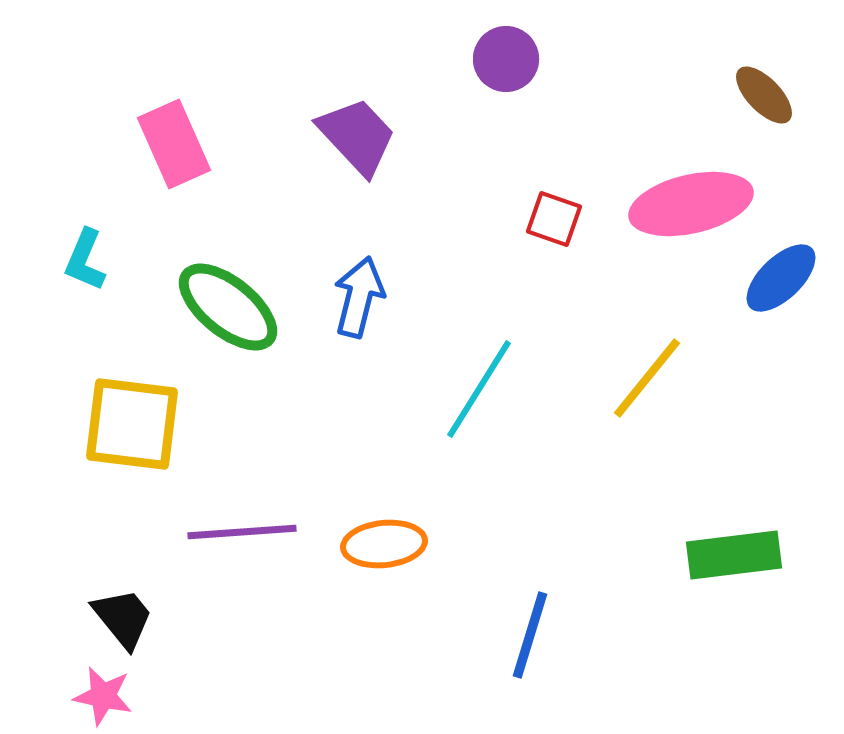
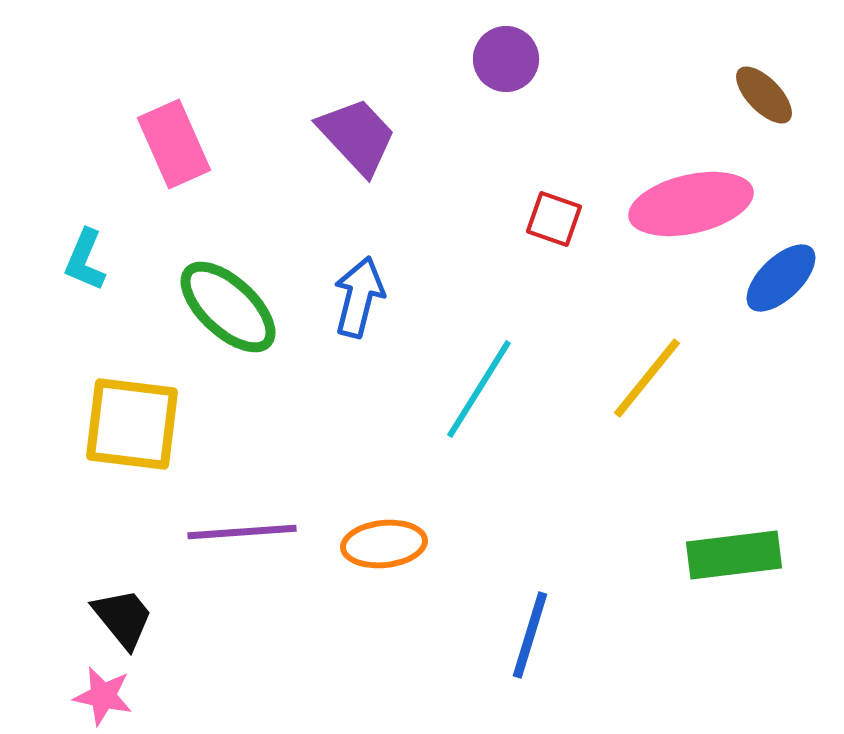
green ellipse: rotated 4 degrees clockwise
